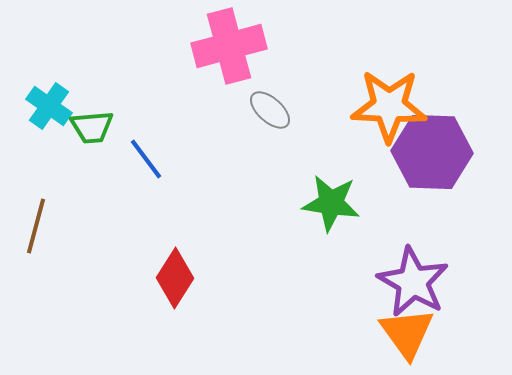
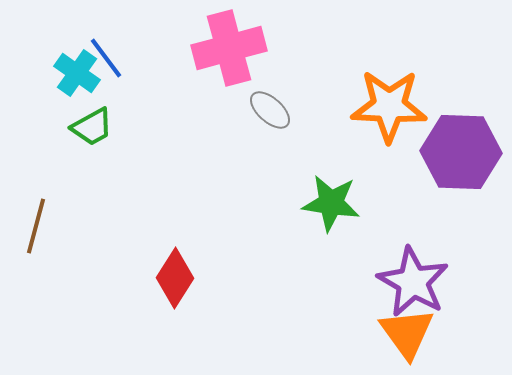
pink cross: moved 2 px down
cyan cross: moved 28 px right, 33 px up
green trapezoid: rotated 24 degrees counterclockwise
purple hexagon: moved 29 px right
blue line: moved 40 px left, 101 px up
